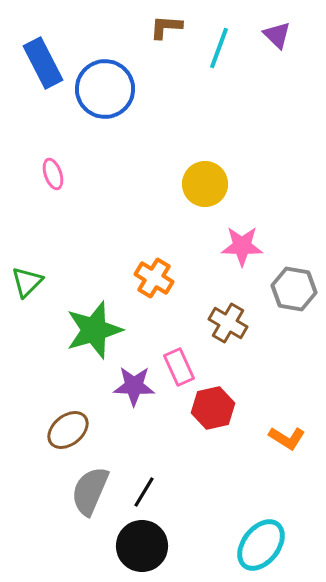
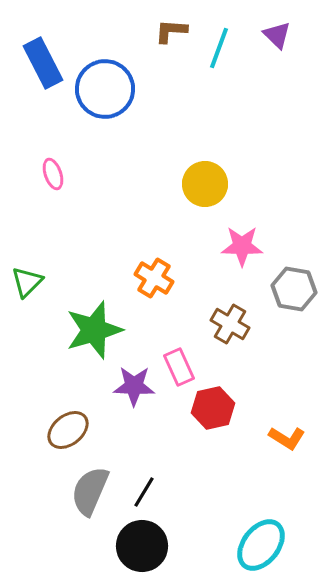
brown L-shape: moved 5 px right, 4 px down
brown cross: moved 2 px right, 1 px down
